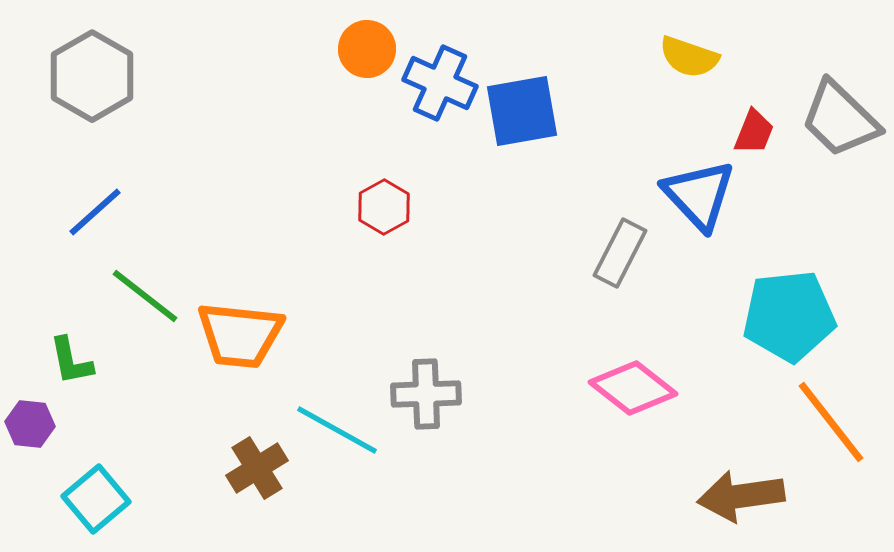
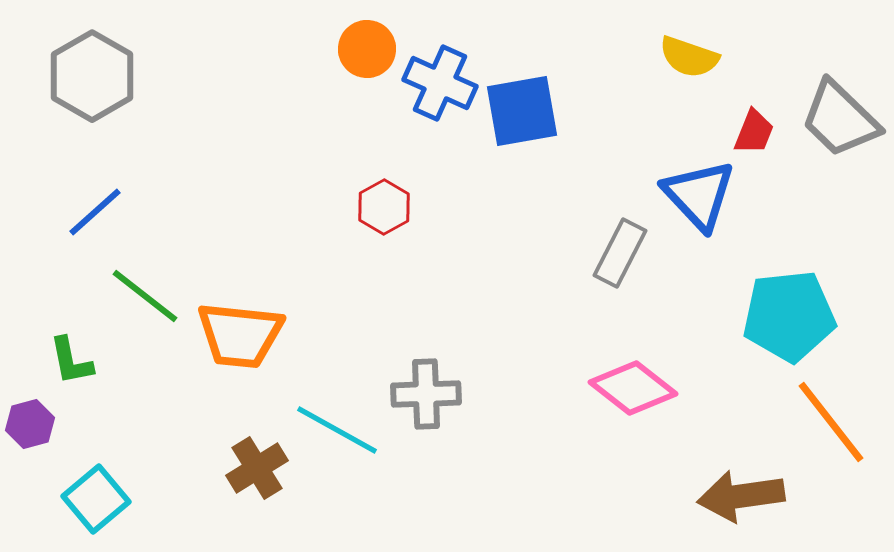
purple hexagon: rotated 21 degrees counterclockwise
